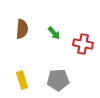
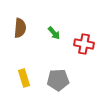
brown semicircle: moved 2 px left, 1 px up
red cross: moved 1 px right
yellow rectangle: moved 2 px right, 2 px up
